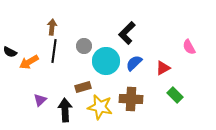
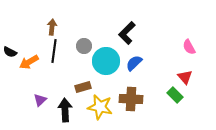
red triangle: moved 22 px right, 9 px down; rotated 42 degrees counterclockwise
